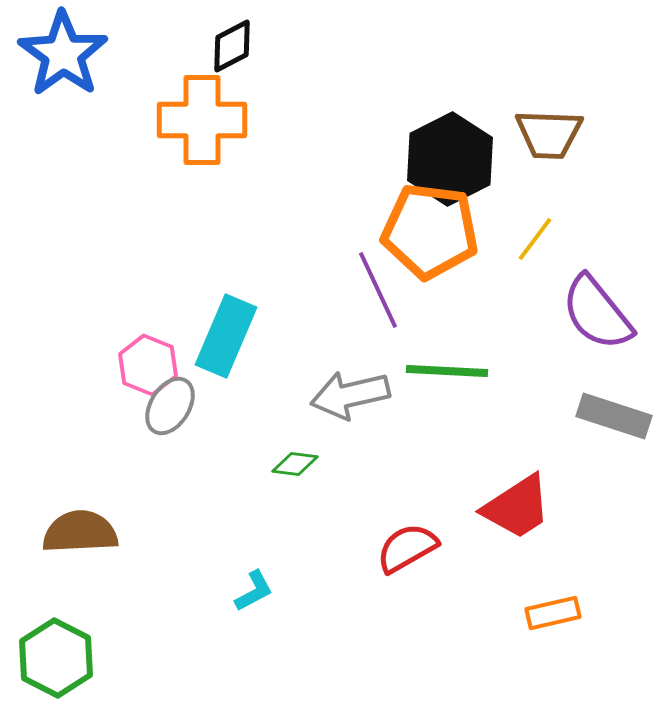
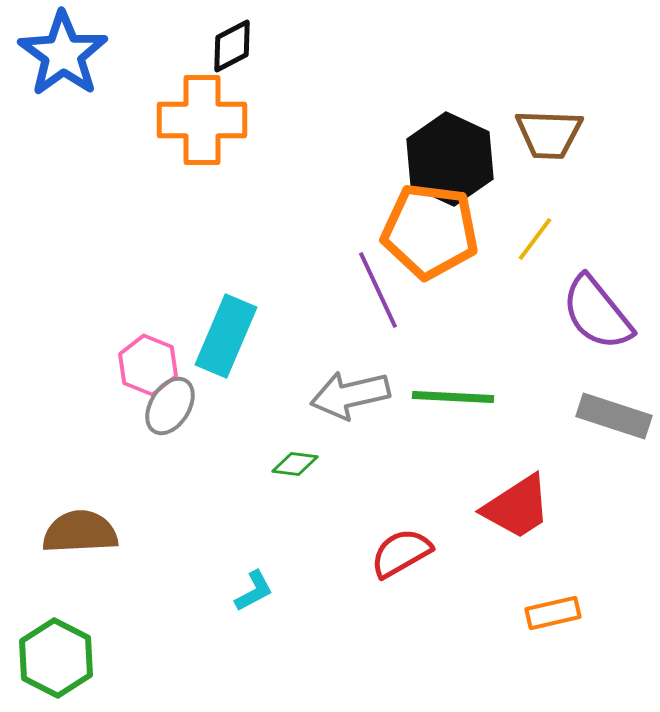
black hexagon: rotated 8 degrees counterclockwise
green line: moved 6 px right, 26 px down
red semicircle: moved 6 px left, 5 px down
